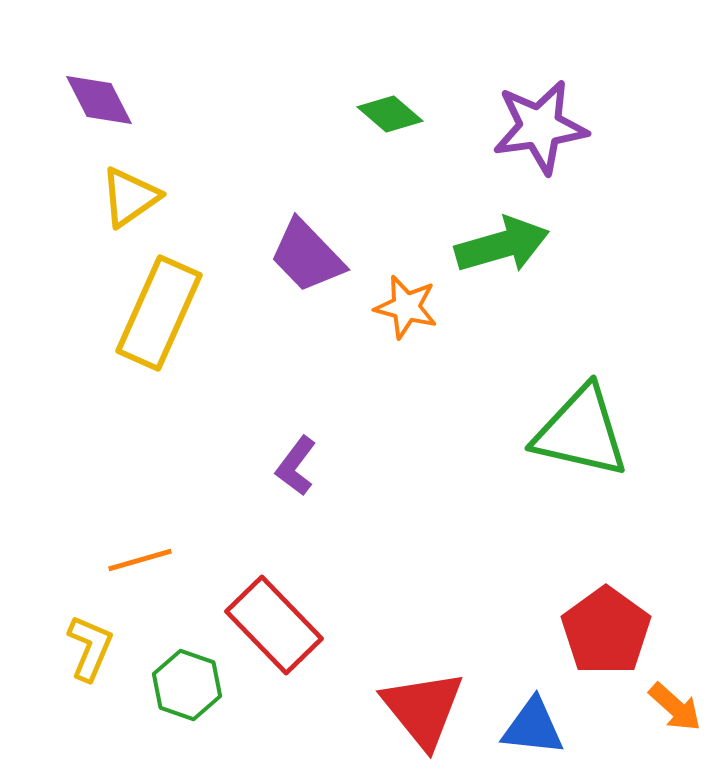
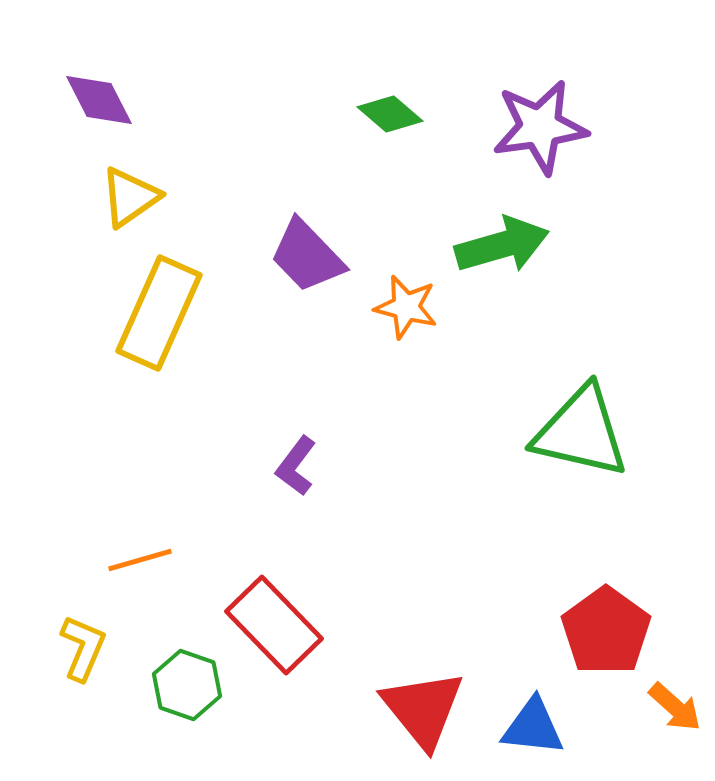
yellow L-shape: moved 7 px left
